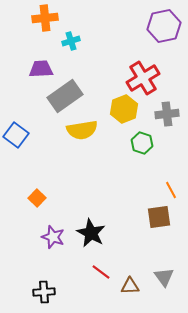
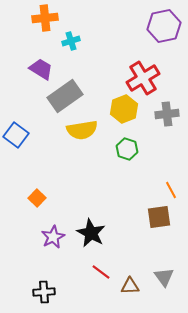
purple trapezoid: rotated 35 degrees clockwise
green hexagon: moved 15 px left, 6 px down
purple star: rotated 25 degrees clockwise
